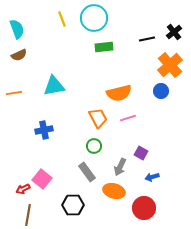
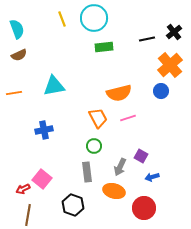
purple square: moved 3 px down
gray rectangle: rotated 30 degrees clockwise
black hexagon: rotated 20 degrees clockwise
